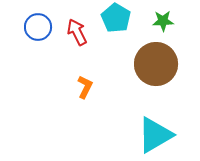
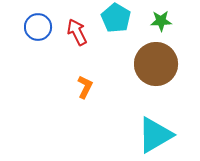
green star: moved 2 px left
